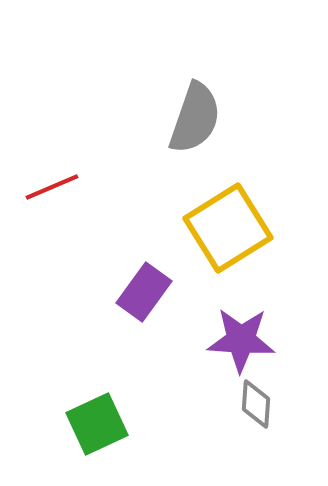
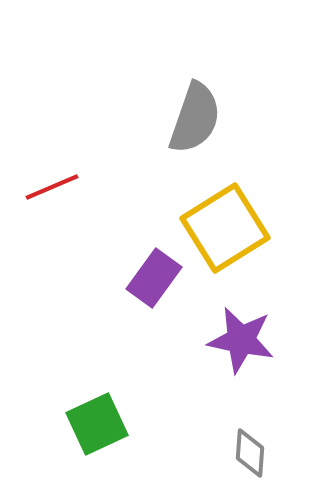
yellow square: moved 3 px left
purple rectangle: moved 10 px right, 14 px up
purple star: rotated 8 degrees clockwise
gray diamond: moved 6 px left, 49 px down
